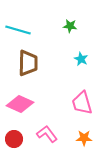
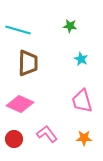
pink trapezoid: moved 2 px up
